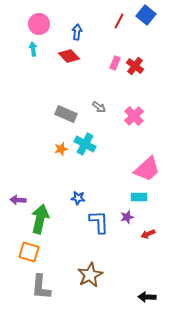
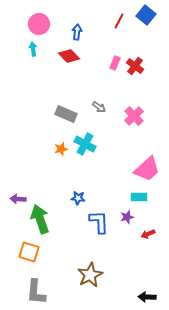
purple arrow: moved 1 px up
green arrow: rotated 32 degrees counterclockwise
gray L-shape: moved 5 px left, 5 px down
